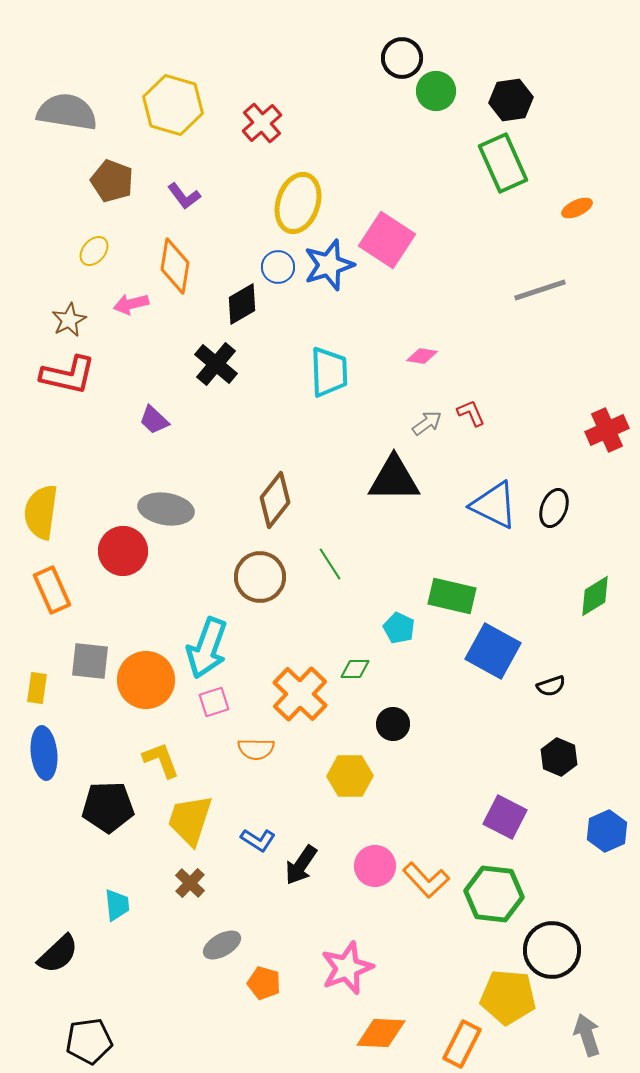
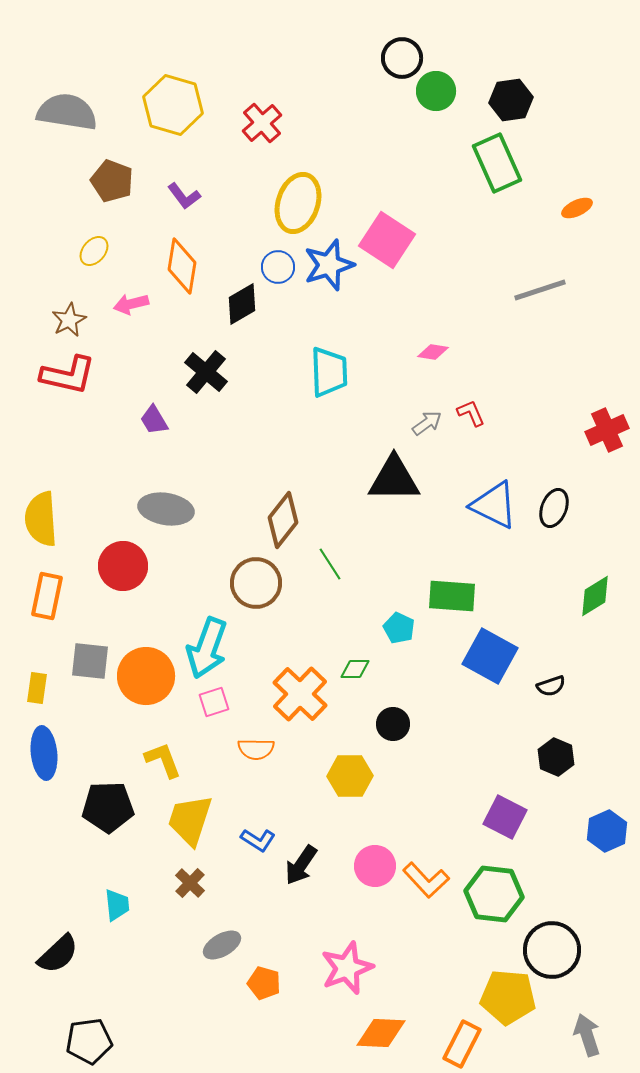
green rectangle at (503, 163): moved 6 px left
orange diamond at (175, 266): moved 7 px right
pink diamond at (422, 356): moved 11 px right, 4 px up
black cross at (216, 364): moved 10 px left, 8 px down
purple trapezoid at (154, 420): rotated 16 degrees clockwise
brown diamond at (275, 500): moved 8 px right, 20 px down
yellow semicircle at (41, 512): moved 7 px down; rotated 12 degrees counterclockwise
red circle at (123, 551): moved 15 px down
brown circle at (260, 577): moved 4 px left, 6 px down
orange rectangle at (52, 590): moved 5 px left, 6 px down; rotated 36 degrees clockwise
green rectangle at (452, 596): rotated 9 degrees counterclockwise
blue square at (493, 651): moved 3 px left, 5 px down
orange circle at (146, 680): moved 4 px up
black hexagon at (559, 757): moved 3 px left
yellow L-shape at (161, 760): moved 2 px right
